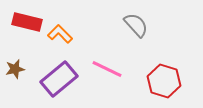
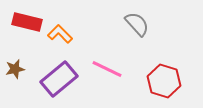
gray semicircle: moved 1 px right, 1 px up
